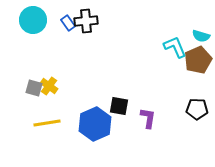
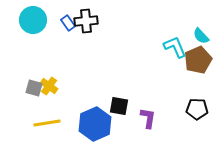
cyan semicircle: rotated 30 degrees clockwise
